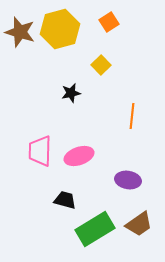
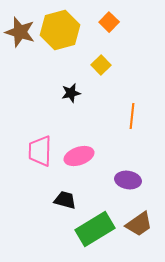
orange square: rotated 12 degrees counterclockwise
yellow hexagon: moved 1 px down
